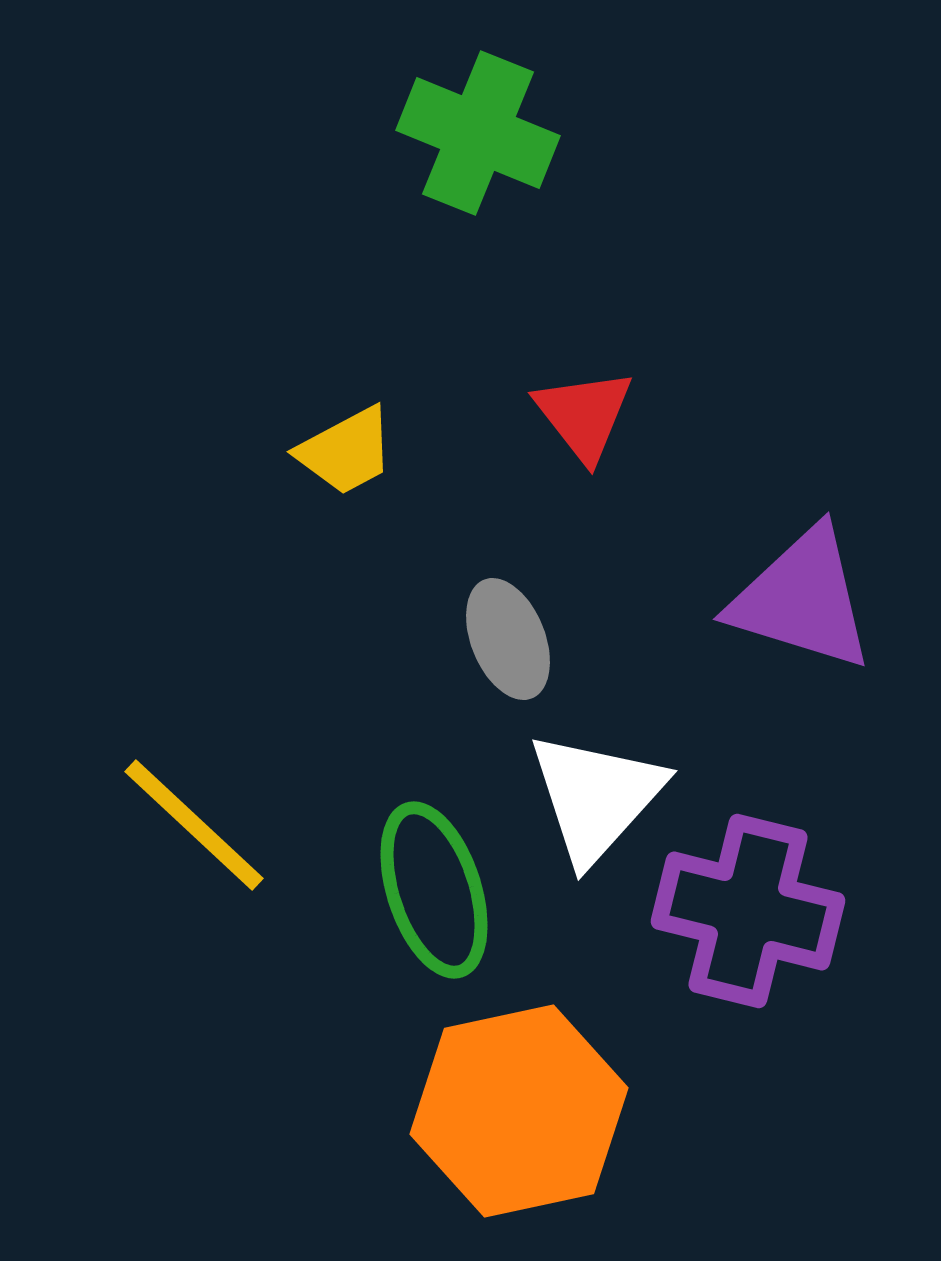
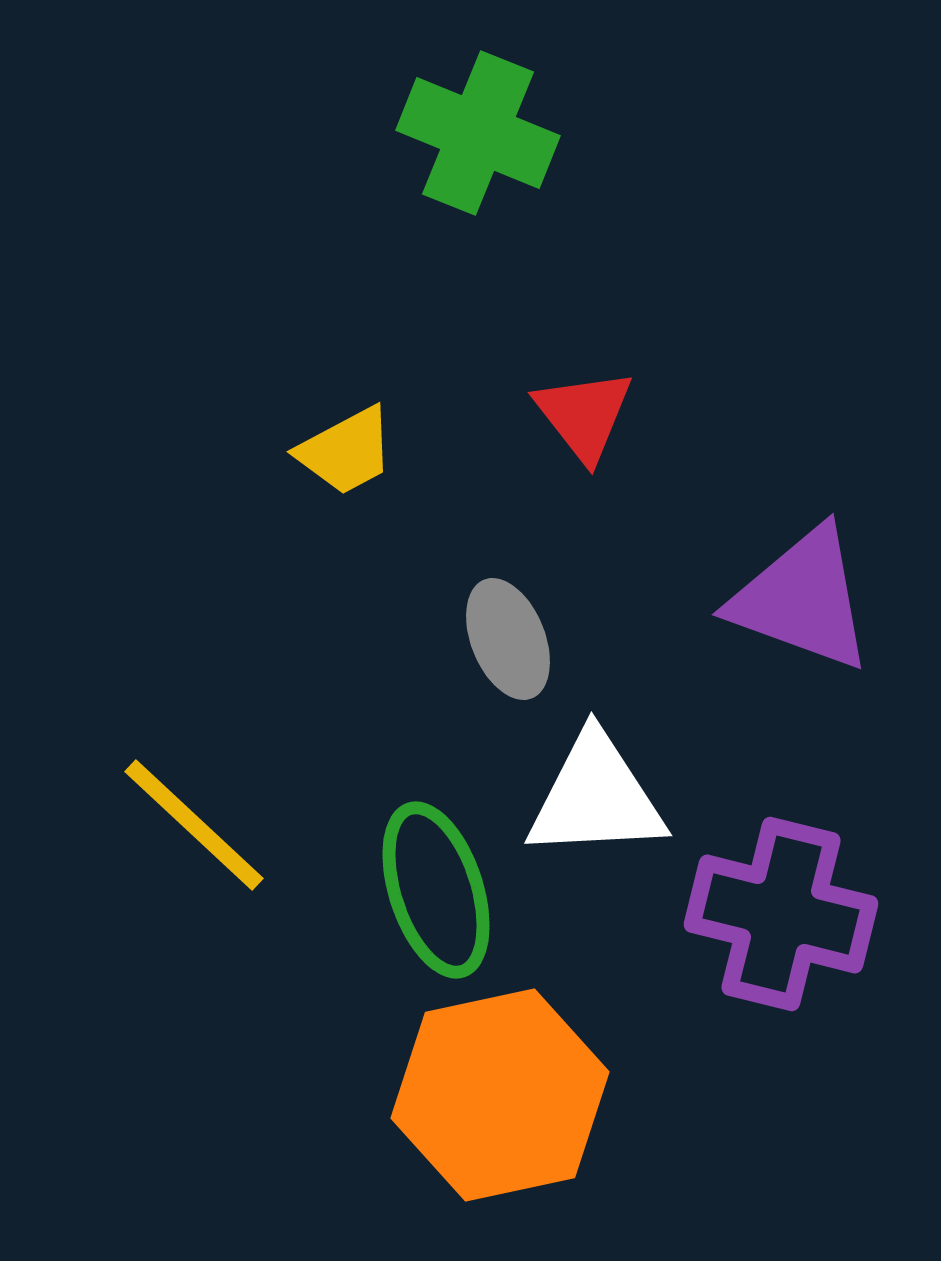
purple triangle: rotated 3 degrees clockwise
white triangle: rotated 45 degrees clockwise
green ellipse: moved 2 px right
purple cross: moved 33 px right, 3 px down
orange hexagon: moved 19 px left, 16 px up
